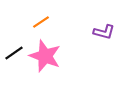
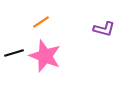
purple L-shape: moved 3 px up
black line: rotated 18 degrees clockwise
